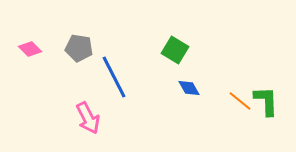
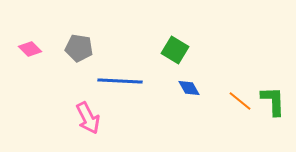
blue line: moved 6 px right, 4 px down; rotated 60 degrees counterclockwise
green L-shape: moved 7 px right
